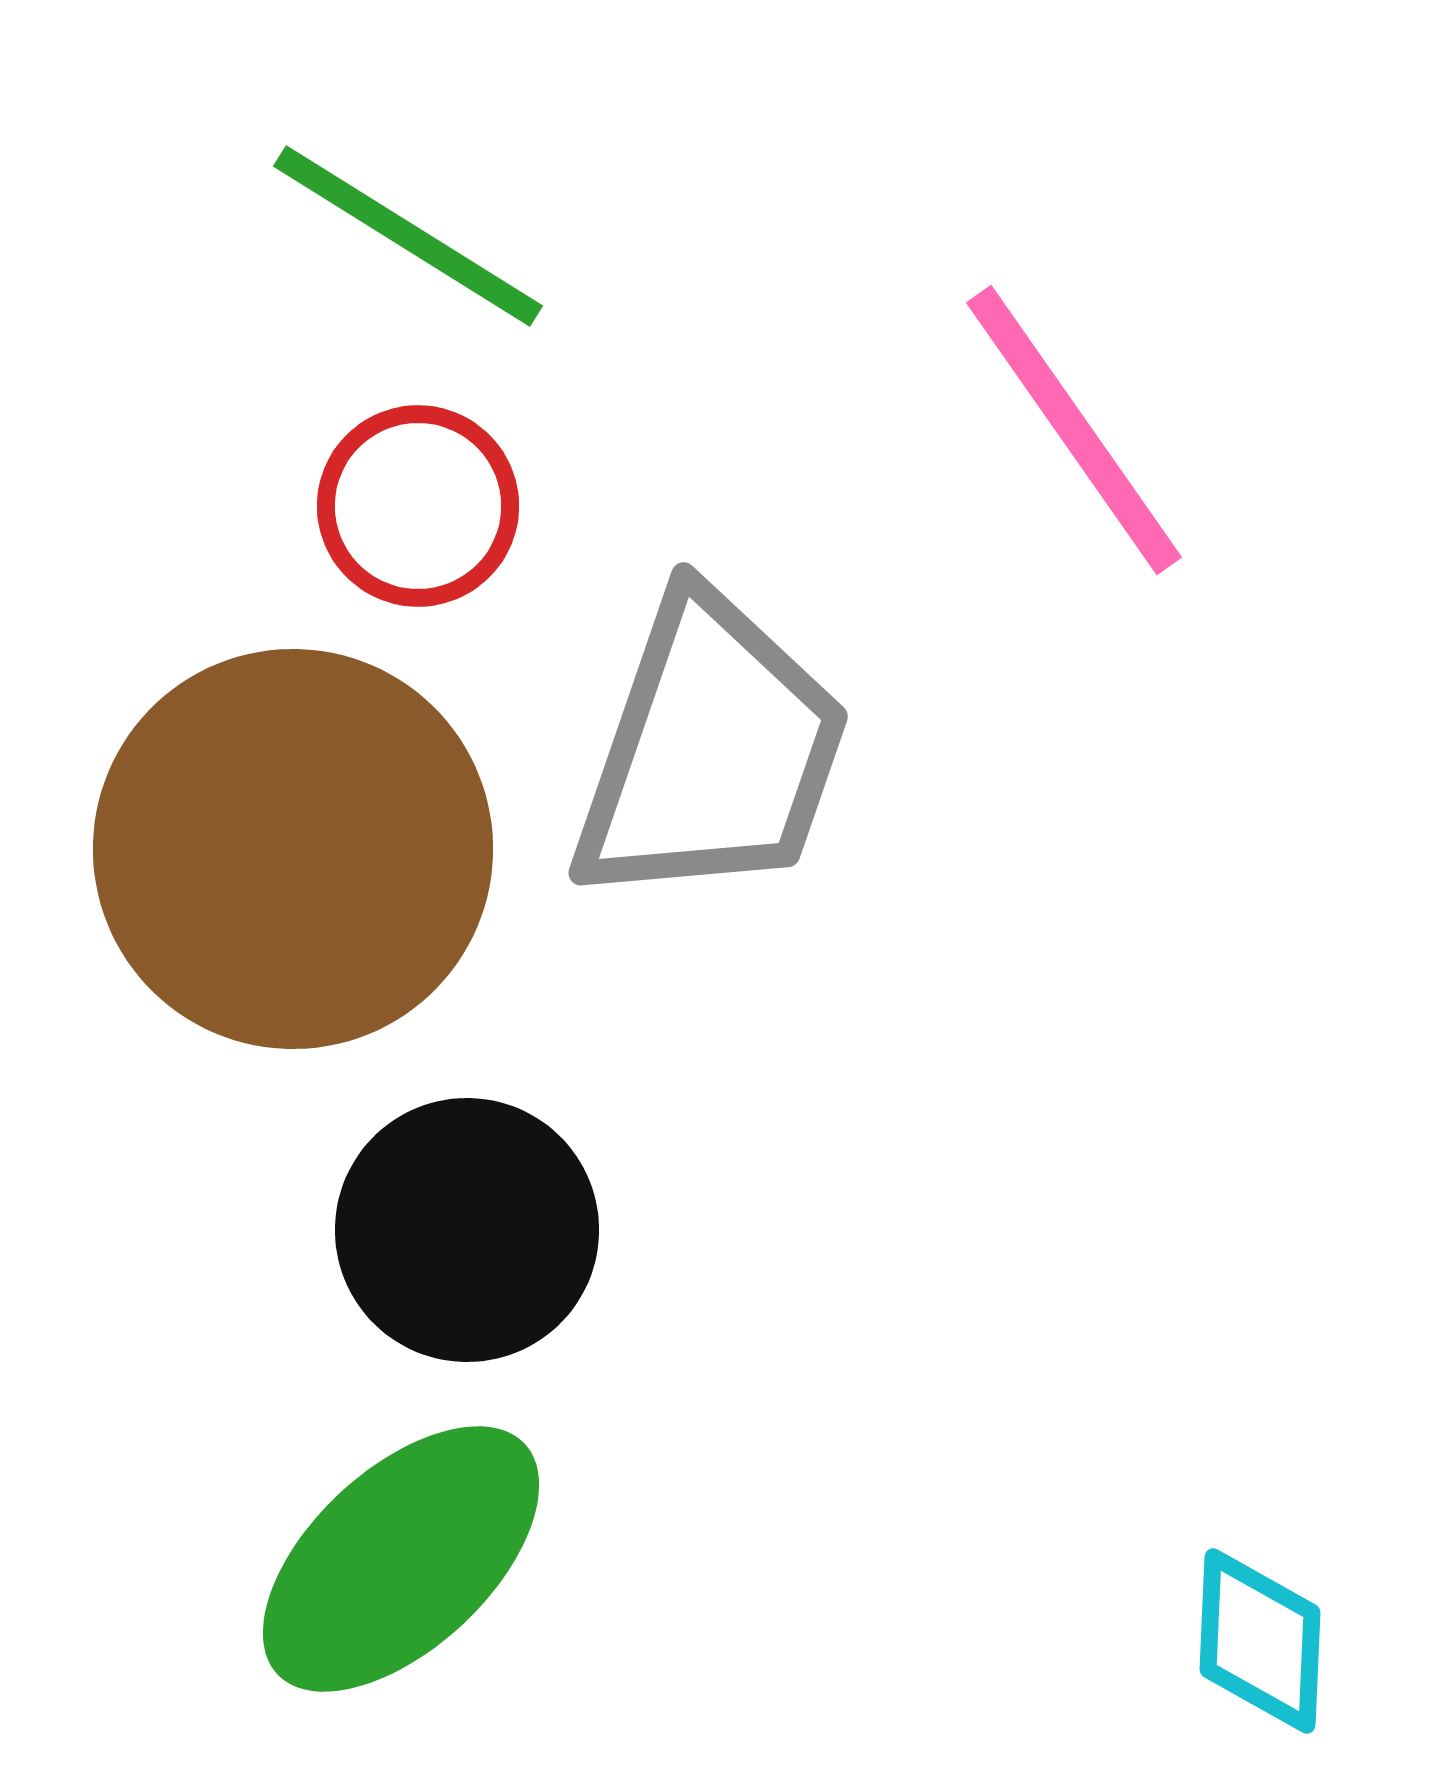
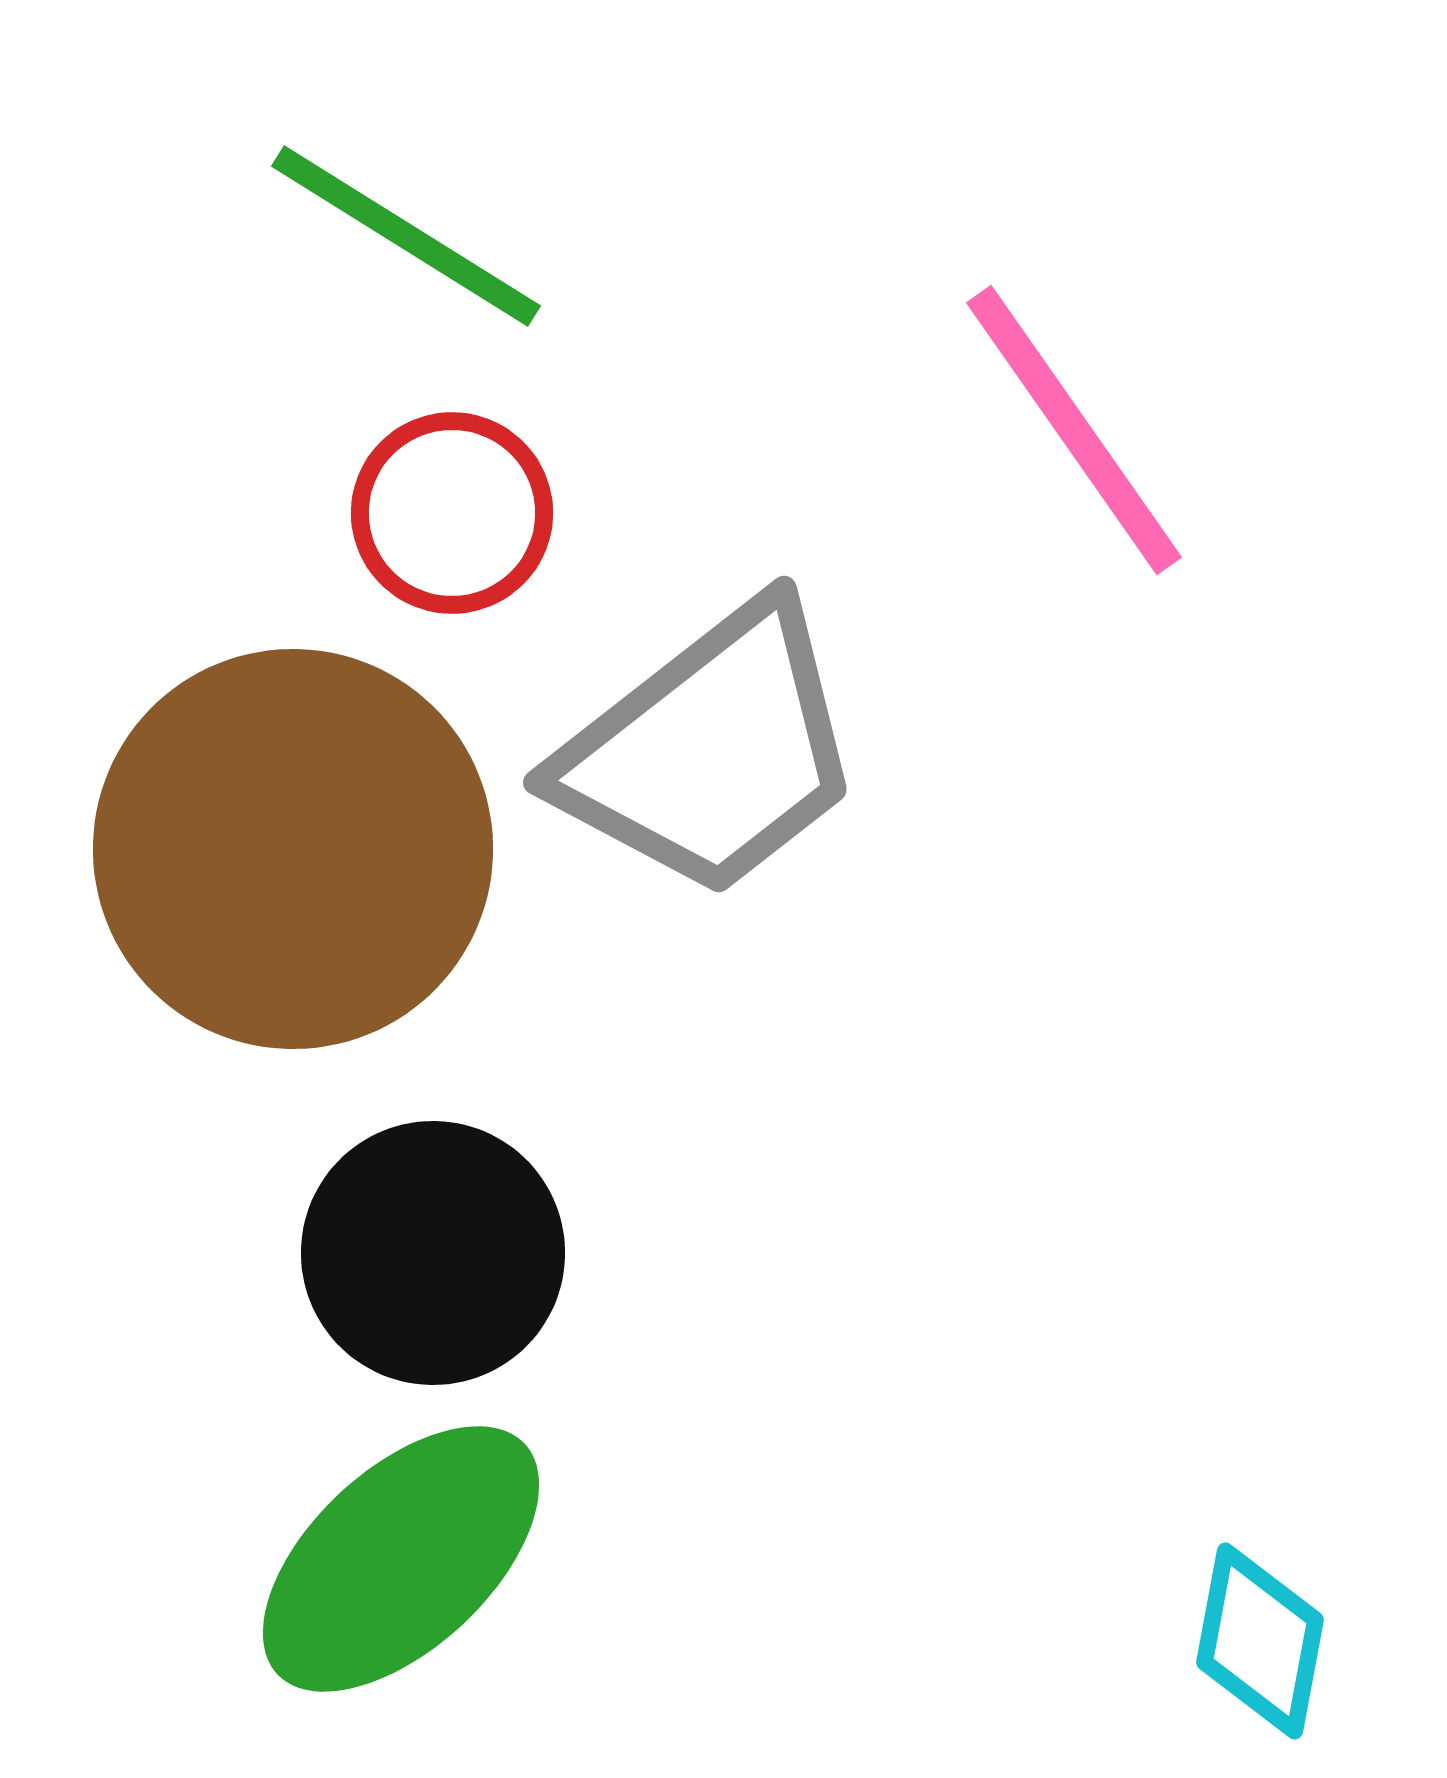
green line: moved 2 px left
red circle: moved 34 px right, 7 px down
gray trapezoid: rotated 33 degrees clockwise
black circle: moved 34 px left, 23 px down
cyan diamond: rotated 8 degrees clockwise
